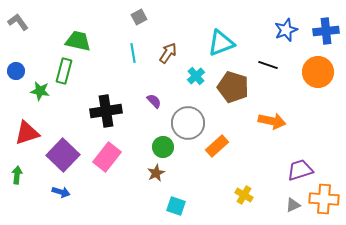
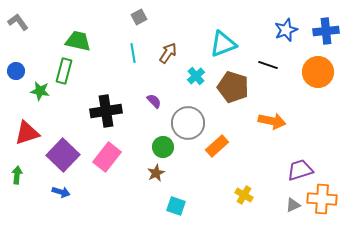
cyan triangle: moved 2 px right, 1 px down
orange cross: moved 2 px left
